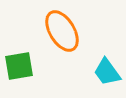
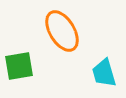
cyan trapezoid: moved 3 px left, 1 px down; rotated 20 degrees clockwise
